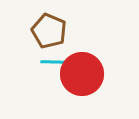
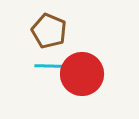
cyan line: moved 6 px left, 4 px down
